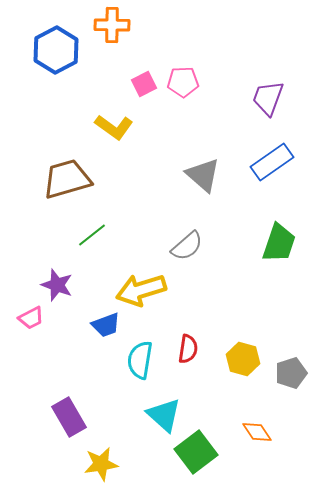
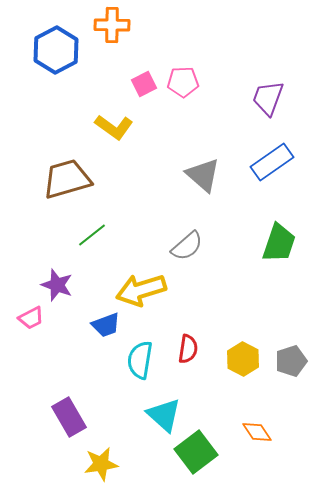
yellow hexagon: rotated 12 degrees clockwise
gray pentagon: moved 12 px up
